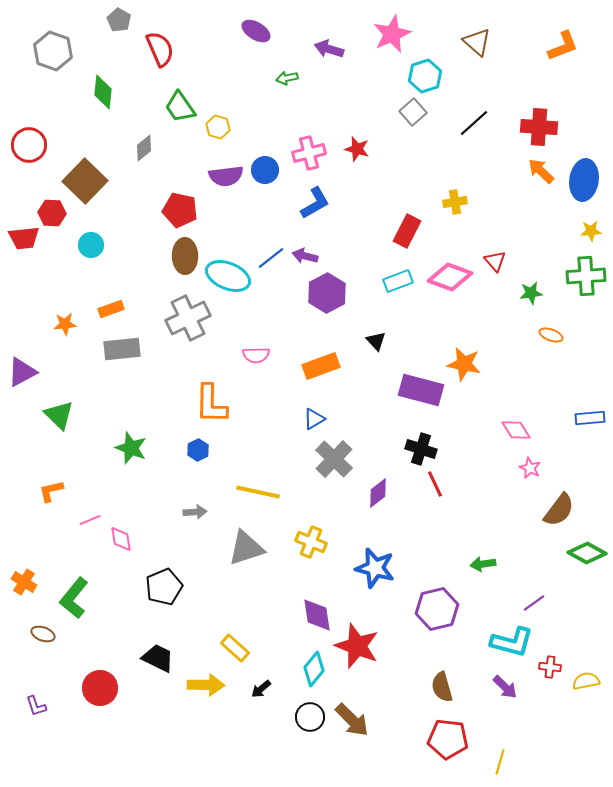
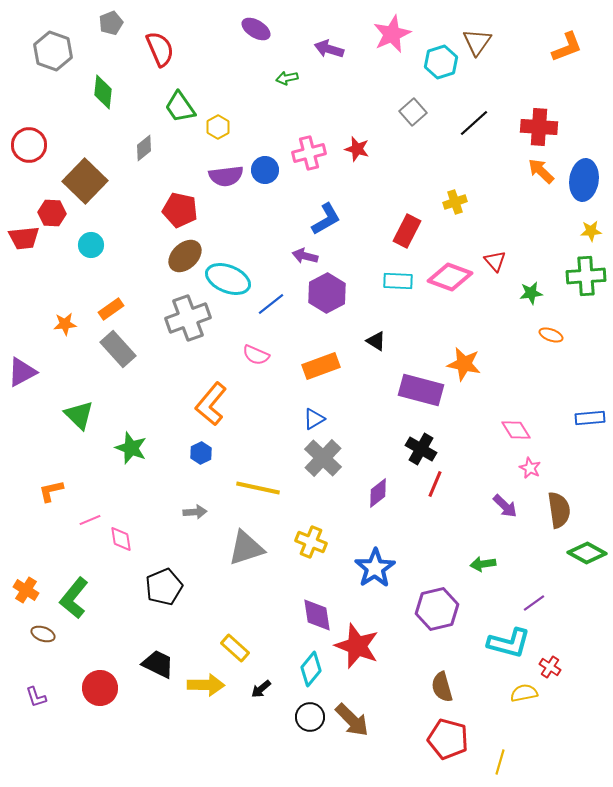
gray pentagon at (119, 20): moved 8 px left, 3 px down; rotated 20 degrees clockwise
purple ellipse at (256, 31): moved 2 px up
brown triangle at (477, 42): rotated 24 degrees clockwise
orange L-shape at (563, 46): moved 4 px right, 1 px down
cyan hexagon at (425, 76): moved 16 px right, 14 px up
yellow hexagon at (218, 127): rotated 15 degrees clockwise
yellow cross at (455, 202): rotated 10 degrees counterclockwise
blue L-shape at (315, 203): moved 11 px right, 16 px down
brown ellipse at (185, 256): rotated 48 degrees clockwise
blue line at (271, 258): moved 46 px down
cyan ellipse at (228, 276): moved 3 px down
cyan rectangle at (398, 281): rotated 24 degrees clockwise
orange rectangle at (111, 309): rotated 15 degrees counterclockwise
gray cross at (188, 318): rotated 6 degrees clockwise
black triangle at (376, 341): rotated 15 degrees counterclockwise
gray rectangle at (122, 349): moved 4 px left; rotated 54 degrees clockwise
pink semicircle at (256, 355): rotated 24 degrees clockwise
orange L-shape at (211, 404): rotated 39 degrees clockwise
green triangle at (59, 415): moved 20 px right
black cross at (421, 449): rotated 12 degrees clockwise
blue hexagon at (198, 450): moved 3 px right, 3 px down
gray cross at (334, 459): moved 11 px left, 1 px up
red line at (435, 484): rotated 48 degrees clockwise
yellow line at (258, 492): moved 4 px up
brown semicircle at (559, 510): rotated 45 degrees counterclockwise
blue star at (375, 568): rotated 24 degrees clockwise
orange cross at (24, 582): moved 2 px right, 8 px down
cyan L-shape at (512, 642): moved 3 px left, 1 px down
black trapezoid at (158, 658): moved 6 px down
red cross at (550, 667): rotated 25 degrees clockwise
cyan diamond at (314, 669): moved 3 px left
yellow semicircle at (586, 681): moved 62 px left, 12 px down
purple arrow at (505, 687): moved 181 px up
purple L-shape at (36, 706): moved 9 px up
red pentagon at (448, 739): rotated 9 degrees clockwise
